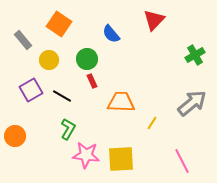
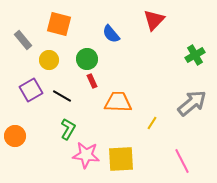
orange square: rotated 20 degrees counterclockwise
orange trapezoid: moved 3 px left
